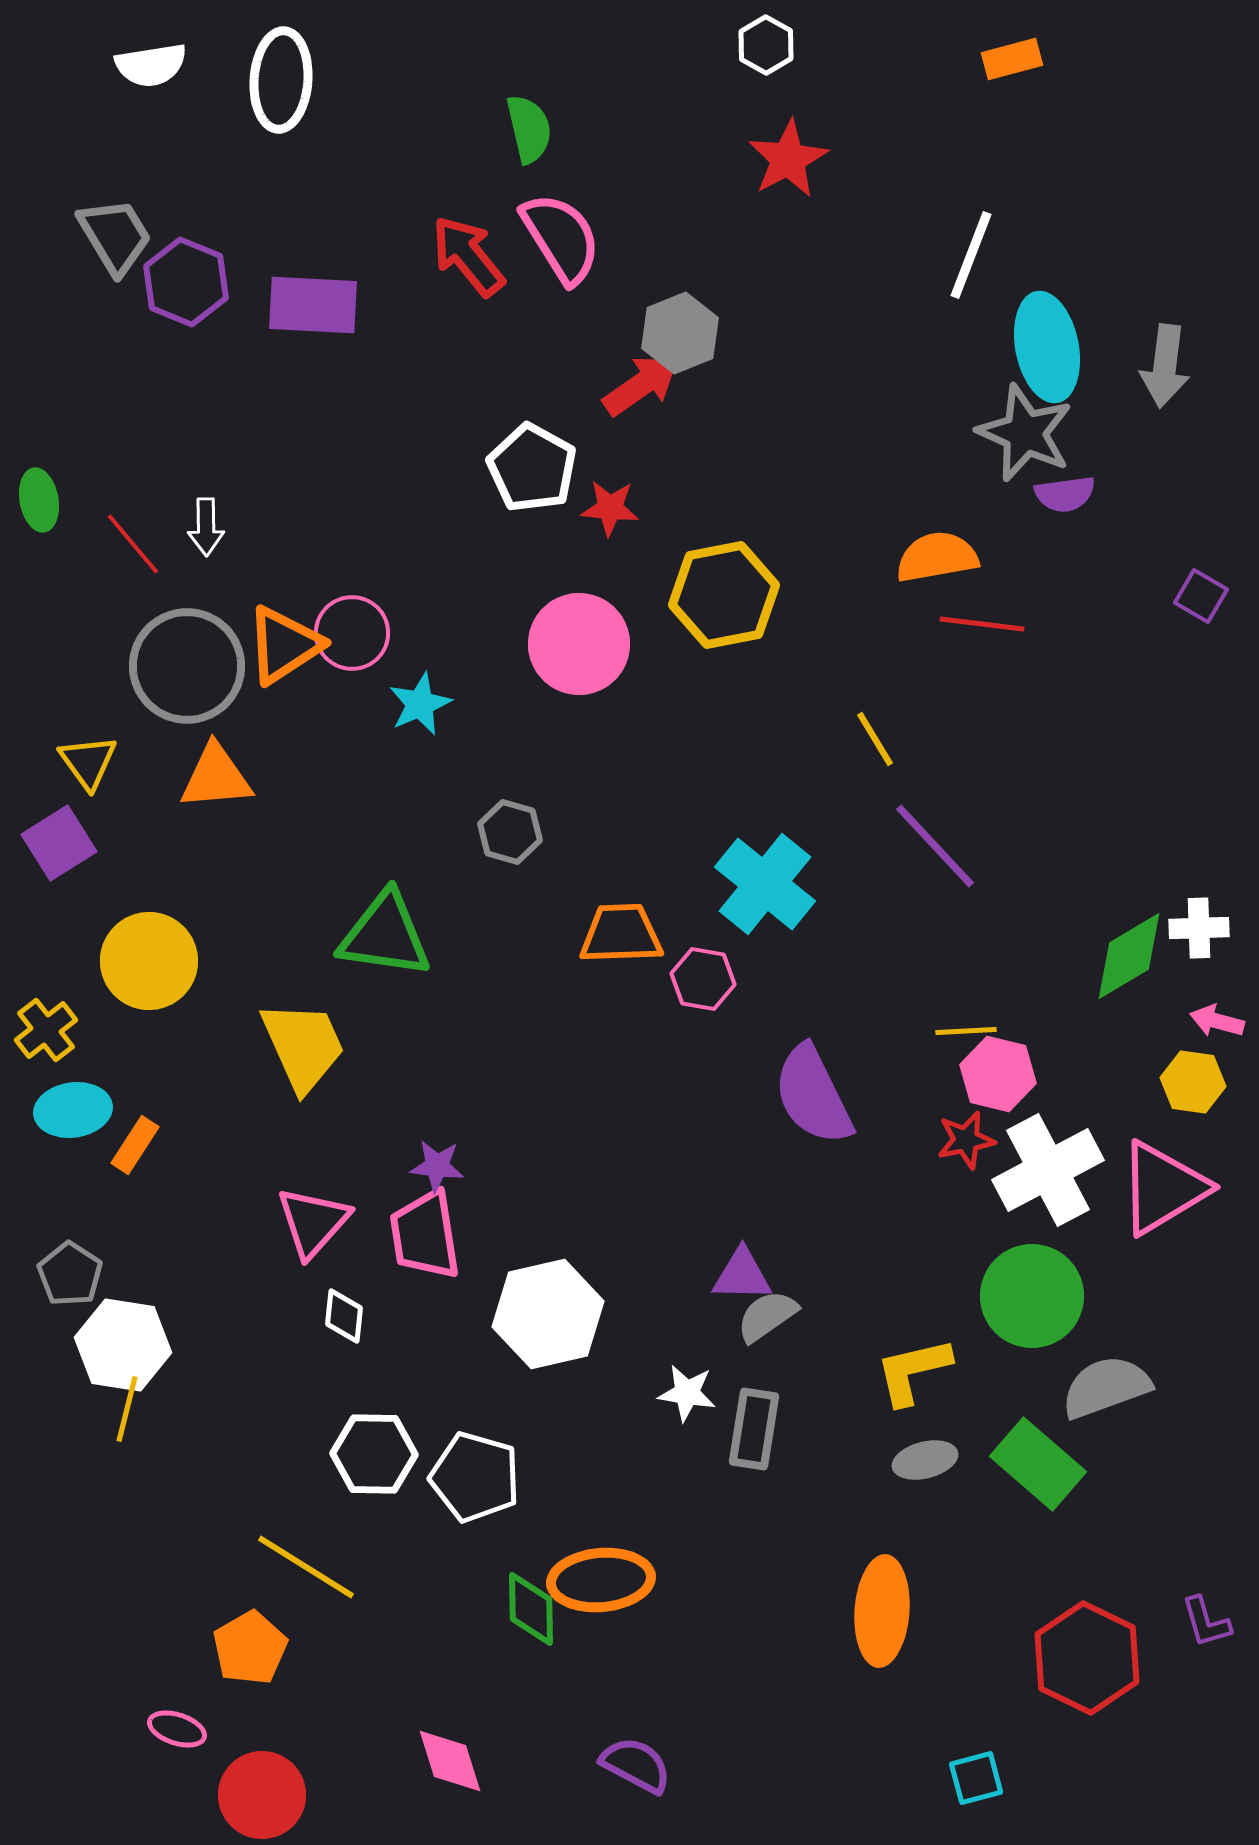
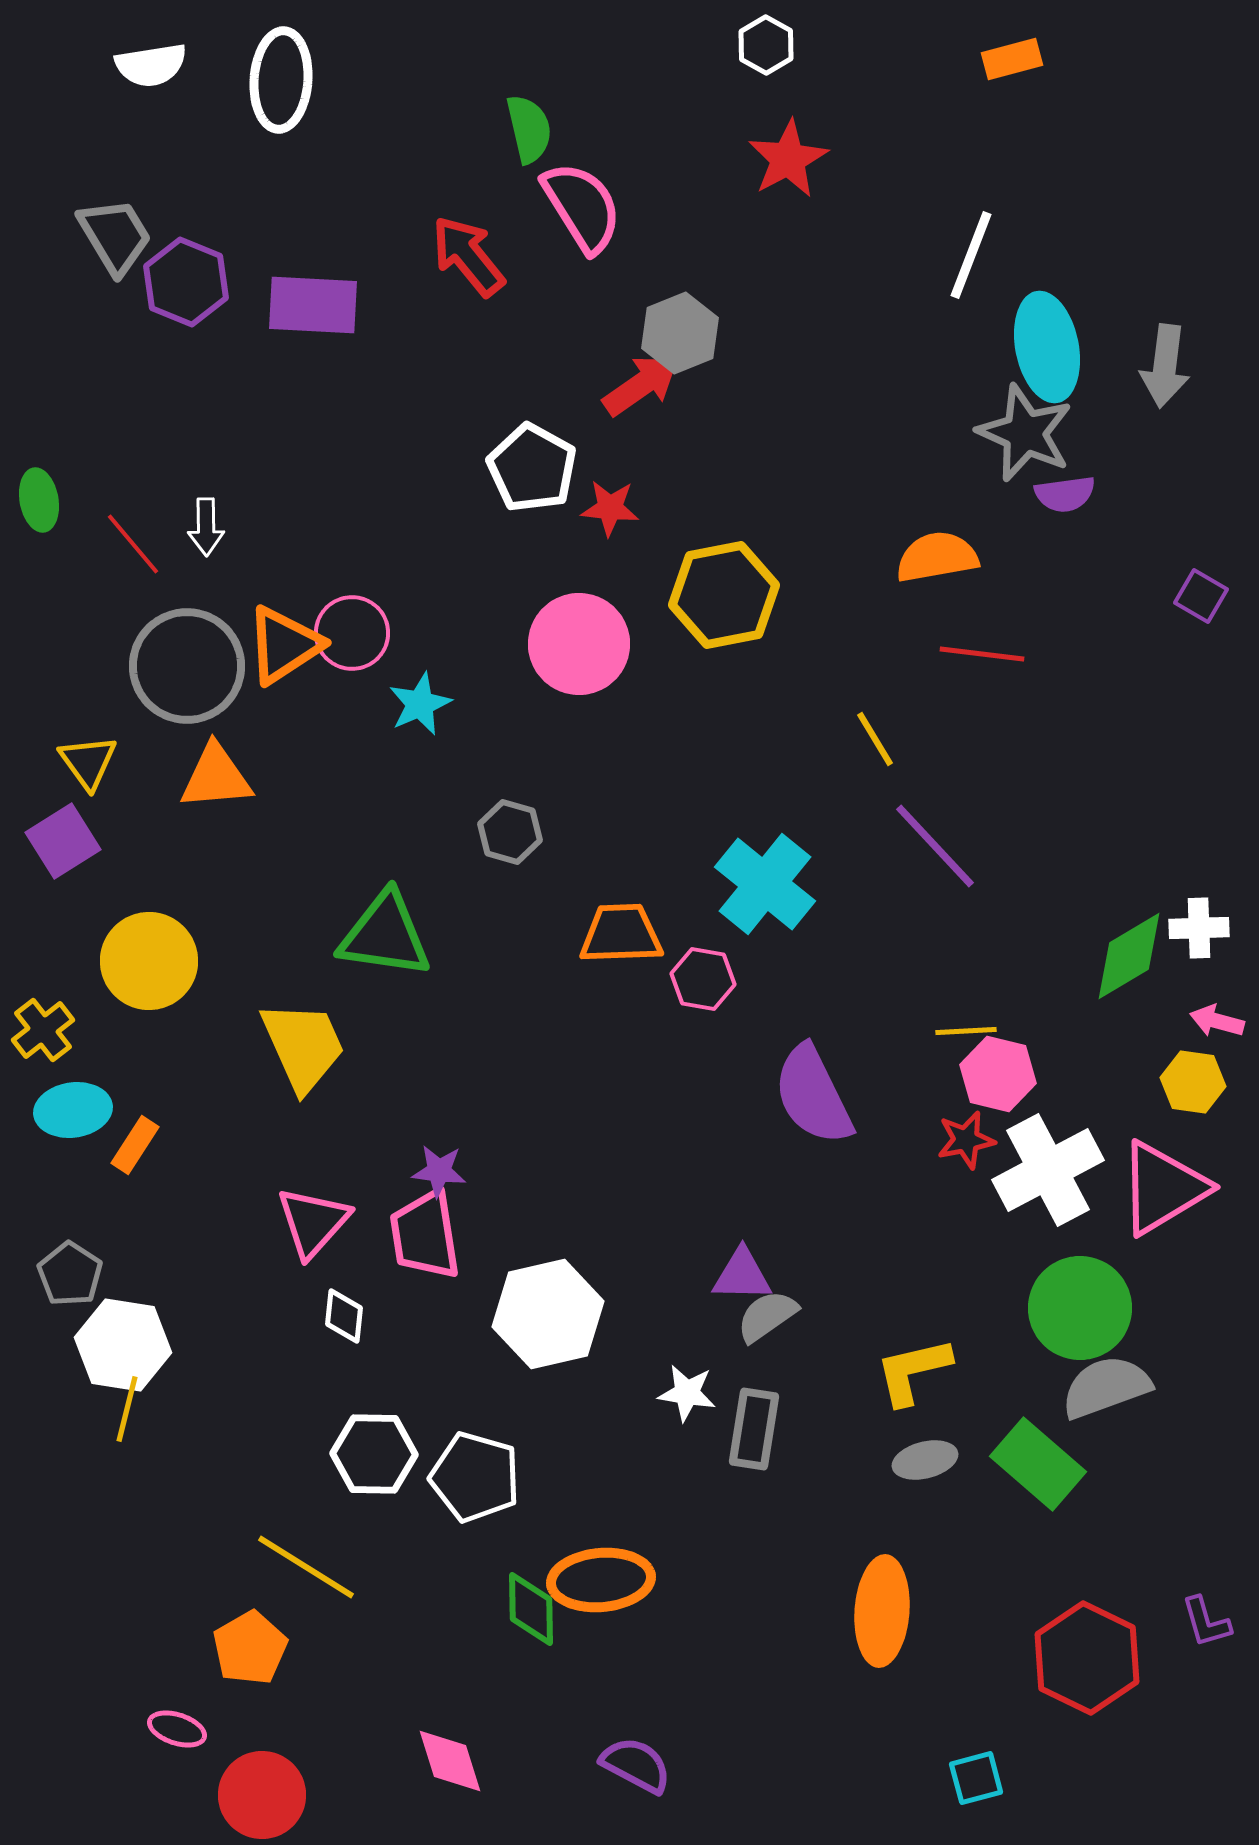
pink semicircle at (561, 238): moved 21 px right, 31 px up
red line at (982, 624): moved 30 px down
purple square at (59, 843): moved 4 px right, 2 px up
yellow cross at (46, 1030): moved 3 px left
purple star at (437, 1166): moved 2 px right, 5 px down
green circle at (1032, 1296): moved 48 px right, 12 px down
